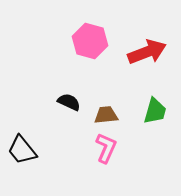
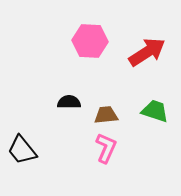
pink hexagon: rotated 12 degrees counterclockwise
red arrow: rotated 12 degrees counterclockwise
black semicircle: rotated 25 degrees counterclockwise
green trapezoid: rotated 88 degrees counterclockwise
